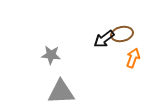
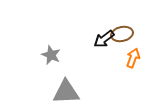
gray star: rotated 18 degrees clockwise
gray triangle: moved 5 px right
